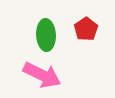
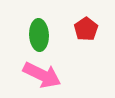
green ellipse: moved 7 px left
